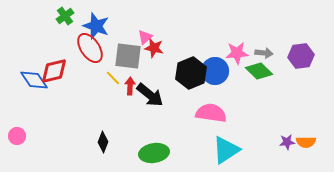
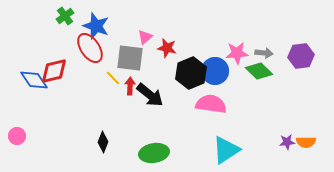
red star: moved 13 px right
gray square: moved 2 px right, 2 px down
pink semicircle: moved 9 px up
